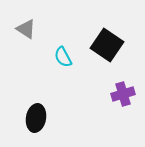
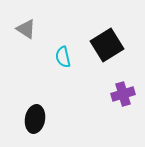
black square: rotated 24 degrees clockwise
cyan semicircle: rotated 15 degrees clockwise
black ellipse: moved 1 px left, 1 px down
